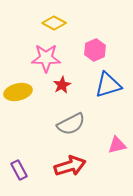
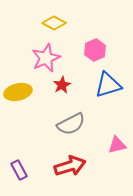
pink star: rotated 24 degrees counterclockwise
